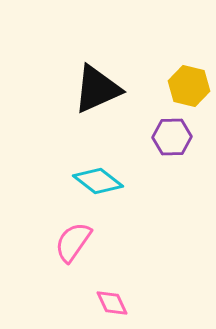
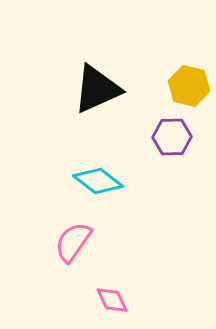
pink diamond: moved 3 px up
